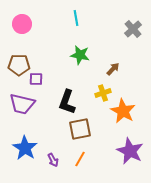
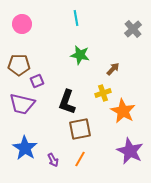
purple square: moved 1 px right, 2 px down; rotated 24 degrees counterclockwise
